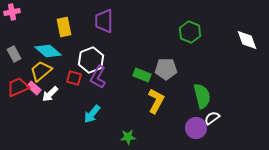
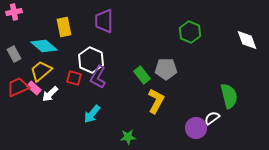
pink cross: moved 2 px right
cyan diamond: moved 4 px left, 5 px up
white hexagon: rotated 15 degrees counterclockwise
green rectangle: rotated 30 degrees clockwise
green semicircle: moved 27 px right
